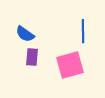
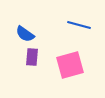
blue line: moved 4 px left, 6 px up; rotated 75 degrees counterclockwise
